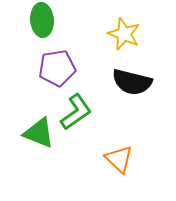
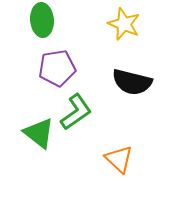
yellow star: moved 10 px up
green triangle: rotated 16 degrees clockwise
